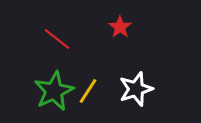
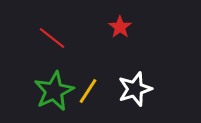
red line: moved 5 px left, 1 px up
white star: moved 1 px left
